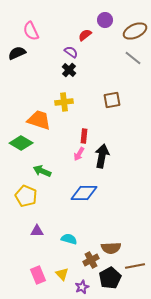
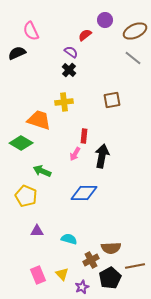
pink arrow: moved 4 px left
